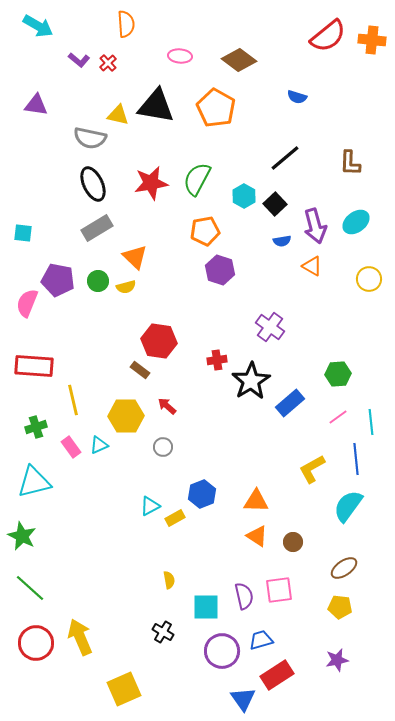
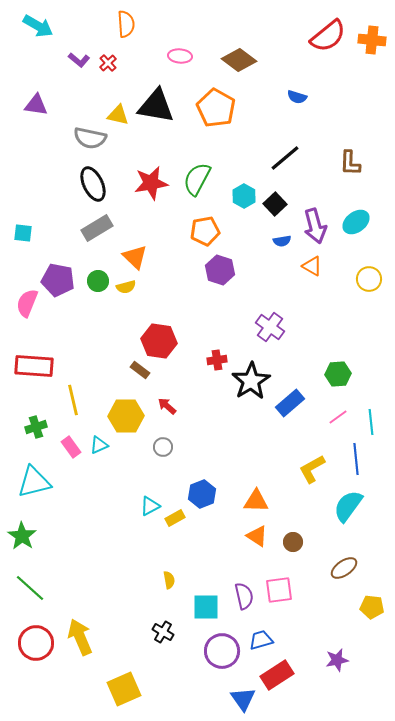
green star at (22, 536): rotated 8 degrees clockwise
yellow pentagon at (340, 607): moved 32 px right
